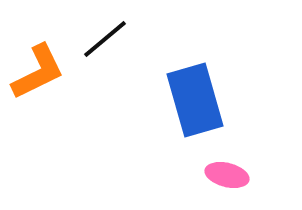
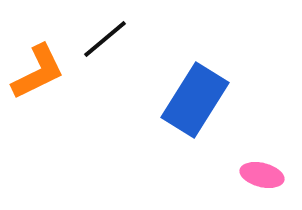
blue rectangle: rotated 48 degrees clockwise
pink ellipse: moved 35 px right
